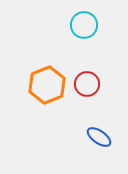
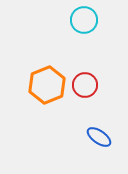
cyan circle: moved 5 px up
red circle: moved 2 px left, 1 px down
